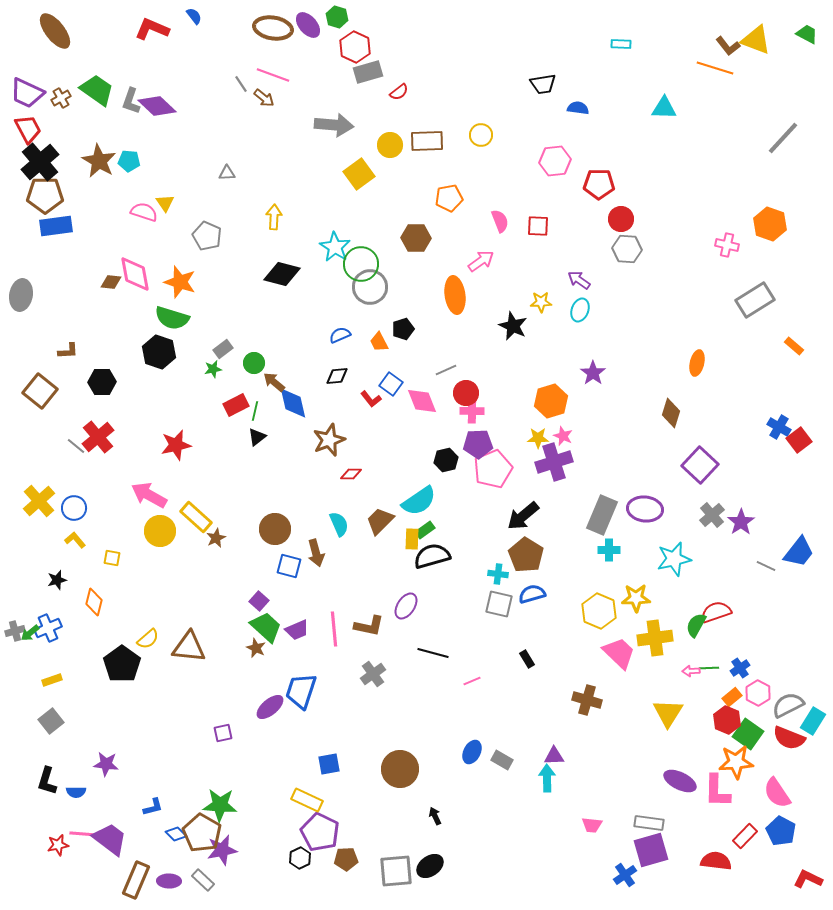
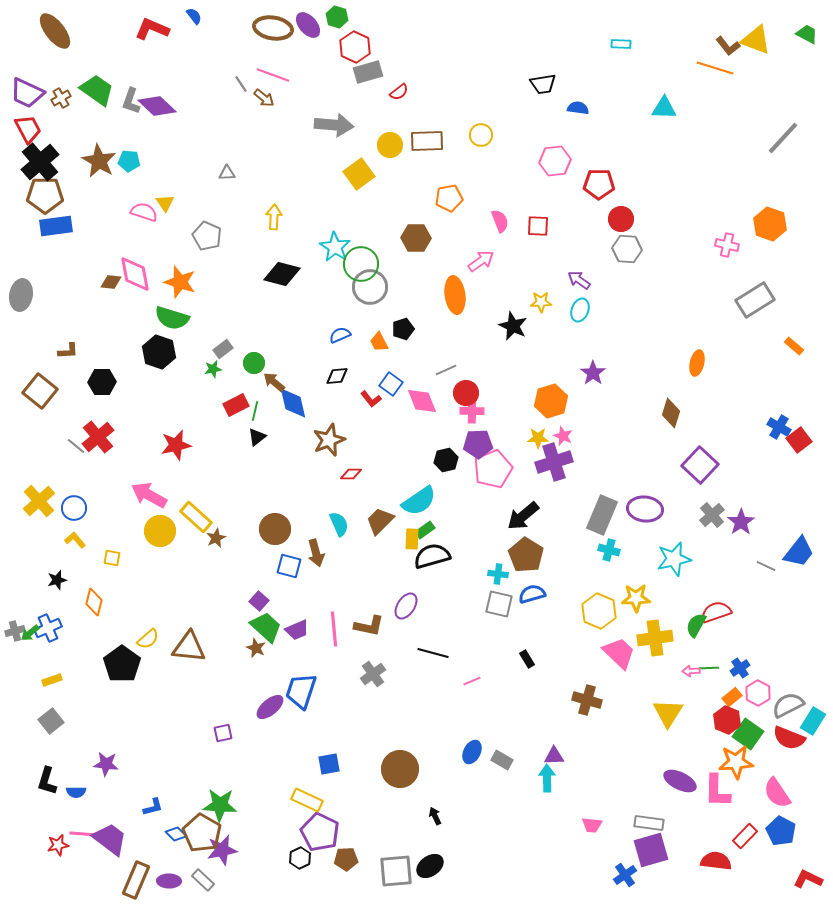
cyan cross at (609, 550): rotated 15 degrees clockwise
